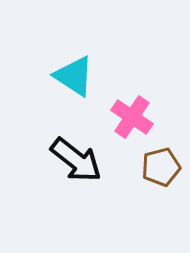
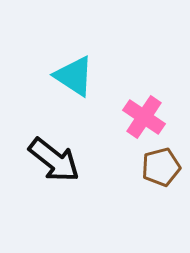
pink cross: moved 12 px right
black arrow: moved 22 px left
